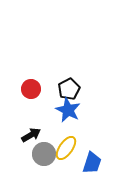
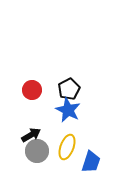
red circle: moved 1 px right, 1 px down
yellow ellipse: moved 1 px right, 1 px up; rotated 15 degrees counterclockwise
gray circle: moved 7 px left, 3 px up
blue trapezoid: moved 1 px left, 1 px up
